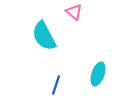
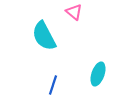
blue line: moved 3 px left
